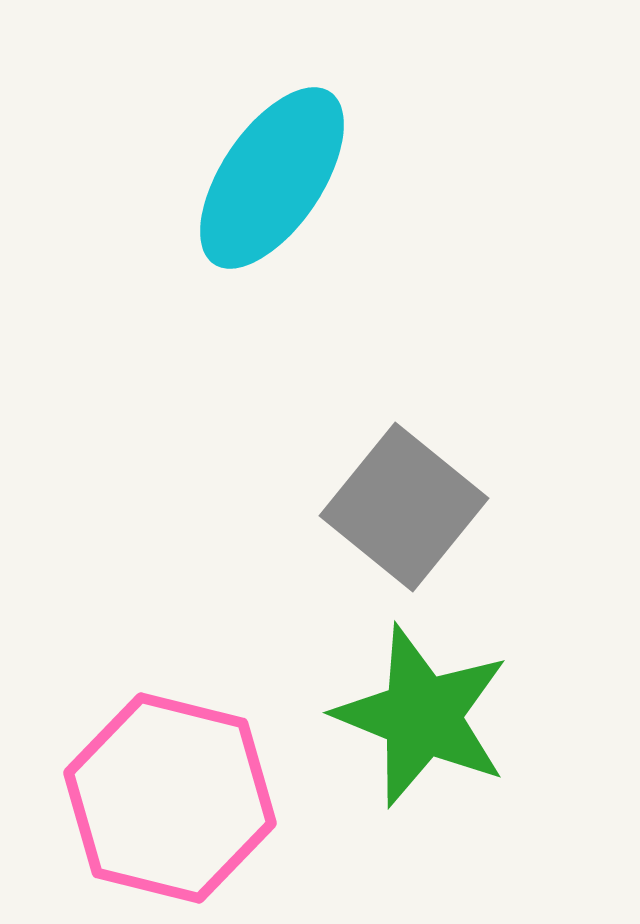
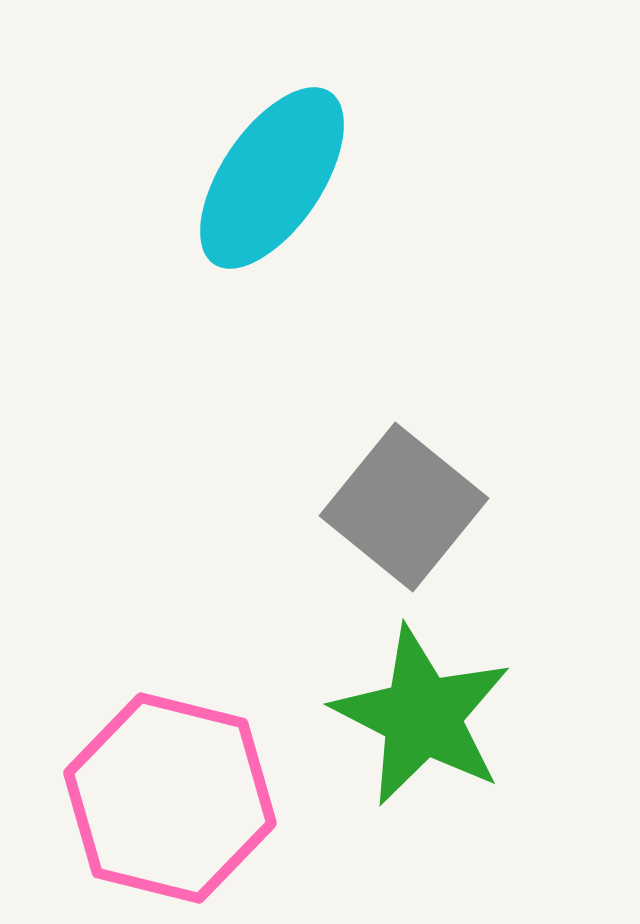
green star: rotated 5 degrees clockwise
